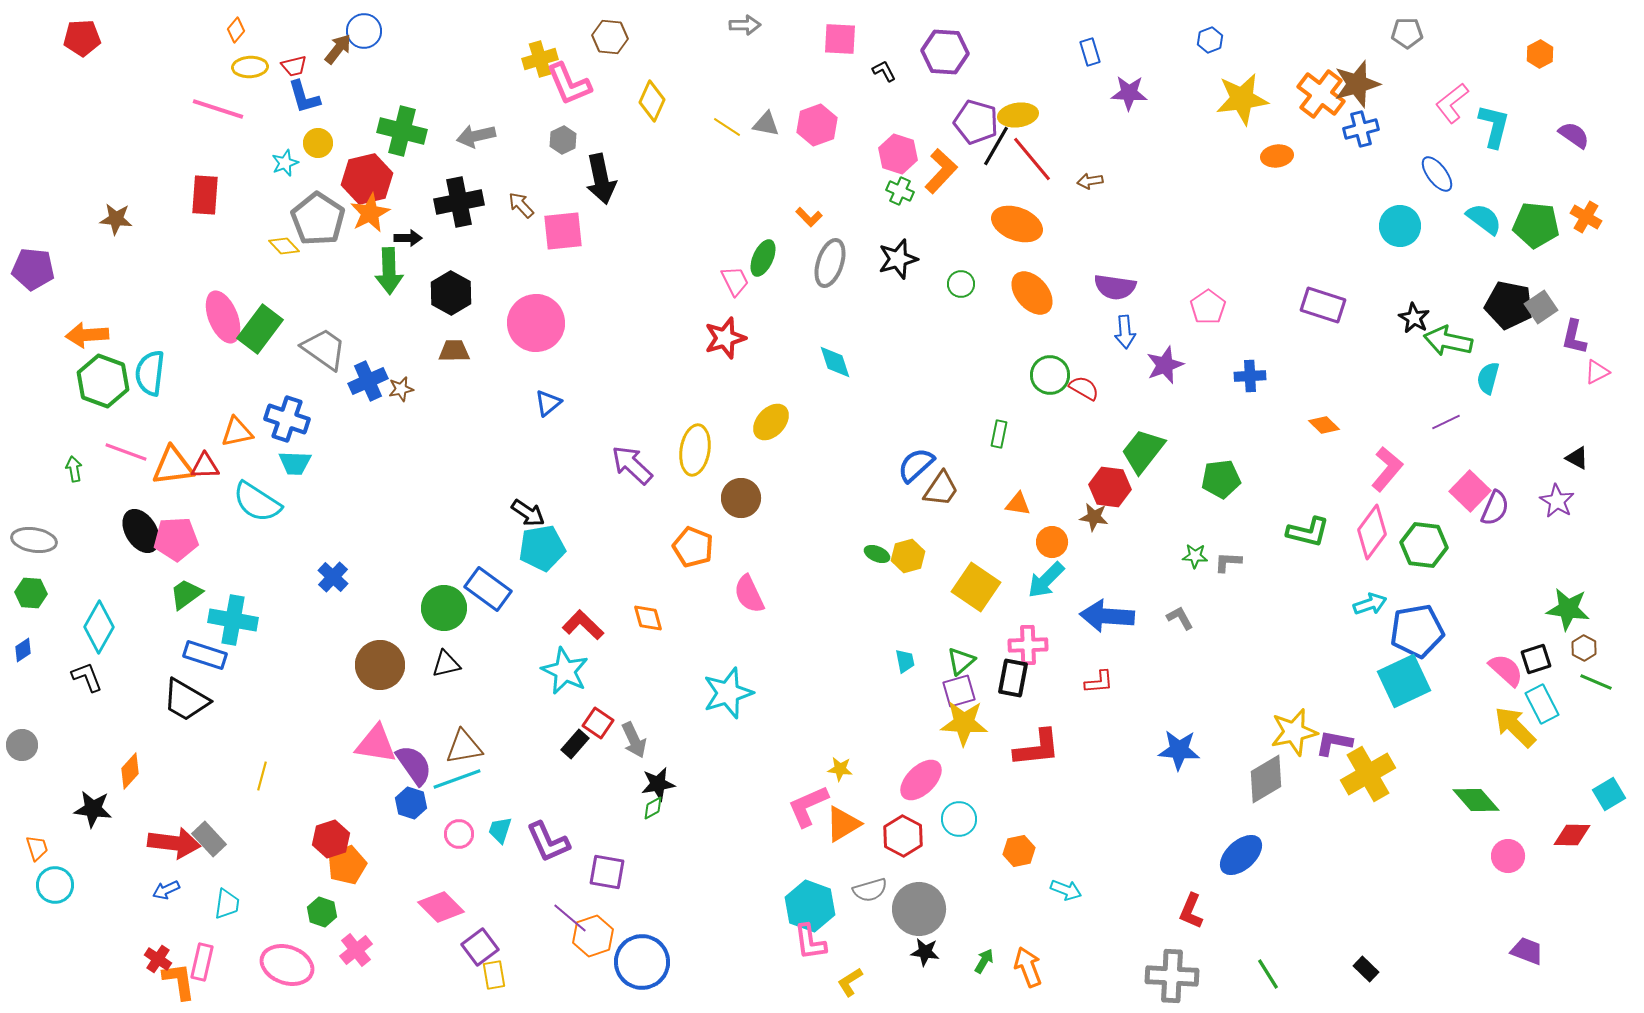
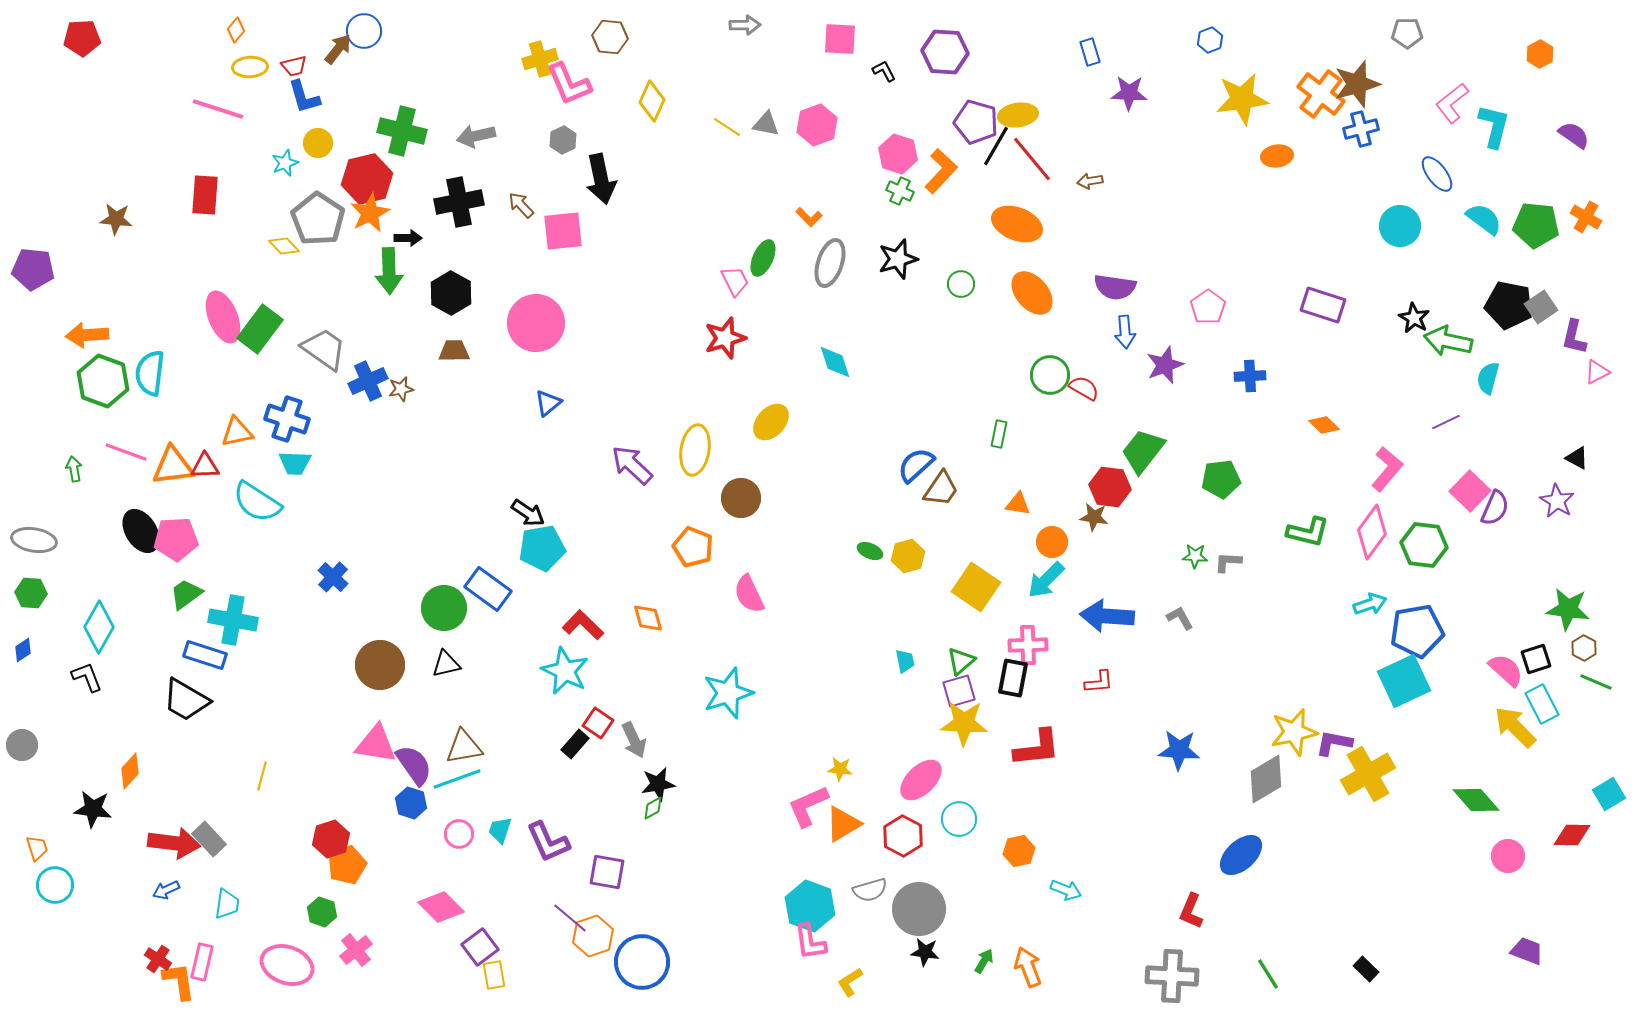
green ellipse at (877, 554): moved 7 px left, 3 px up
